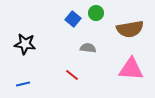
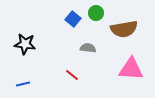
brown semicircle: moved 6 px left
